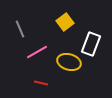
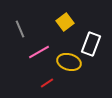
pink line: moved 2 px right
red line: moved 6 px right; rotated 48 degrees counterclockwise
